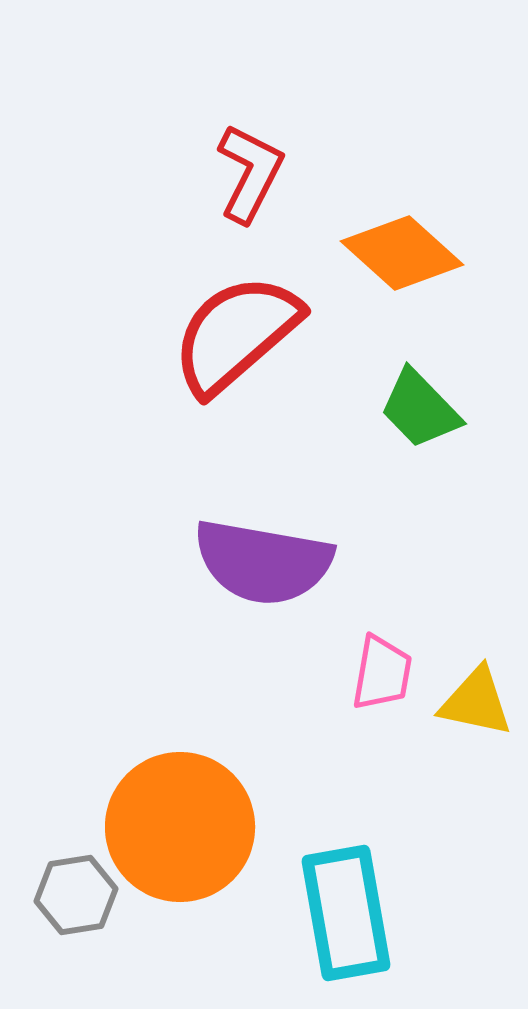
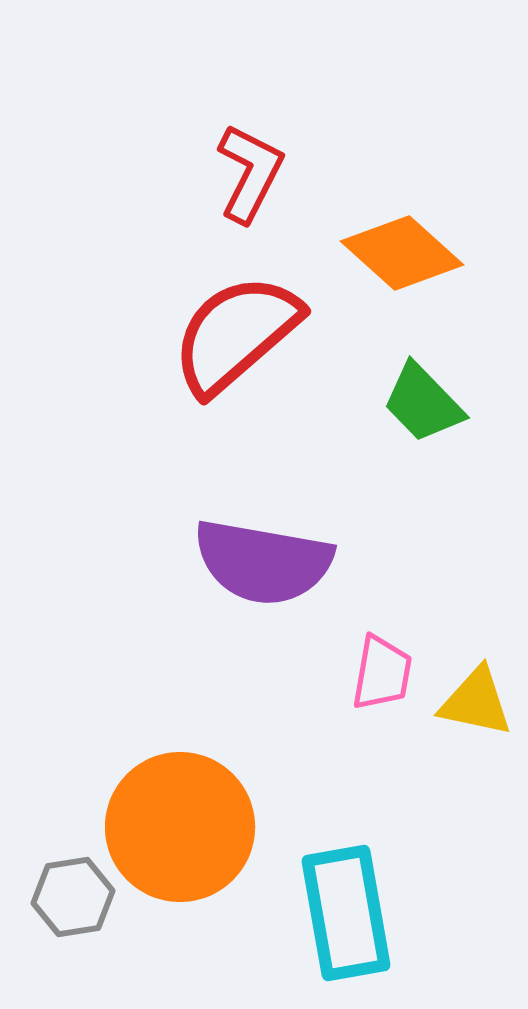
green trapezoid: moved 3 px right, 6 px up
gray hexagon: moved 3 px left, 2 px down
